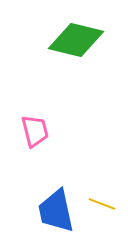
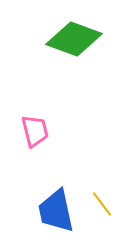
green diamond: moved 2 px left, 1 px up; rotated 6 degrees clockwise
yellow line: rotated 32 degrees clockwise
